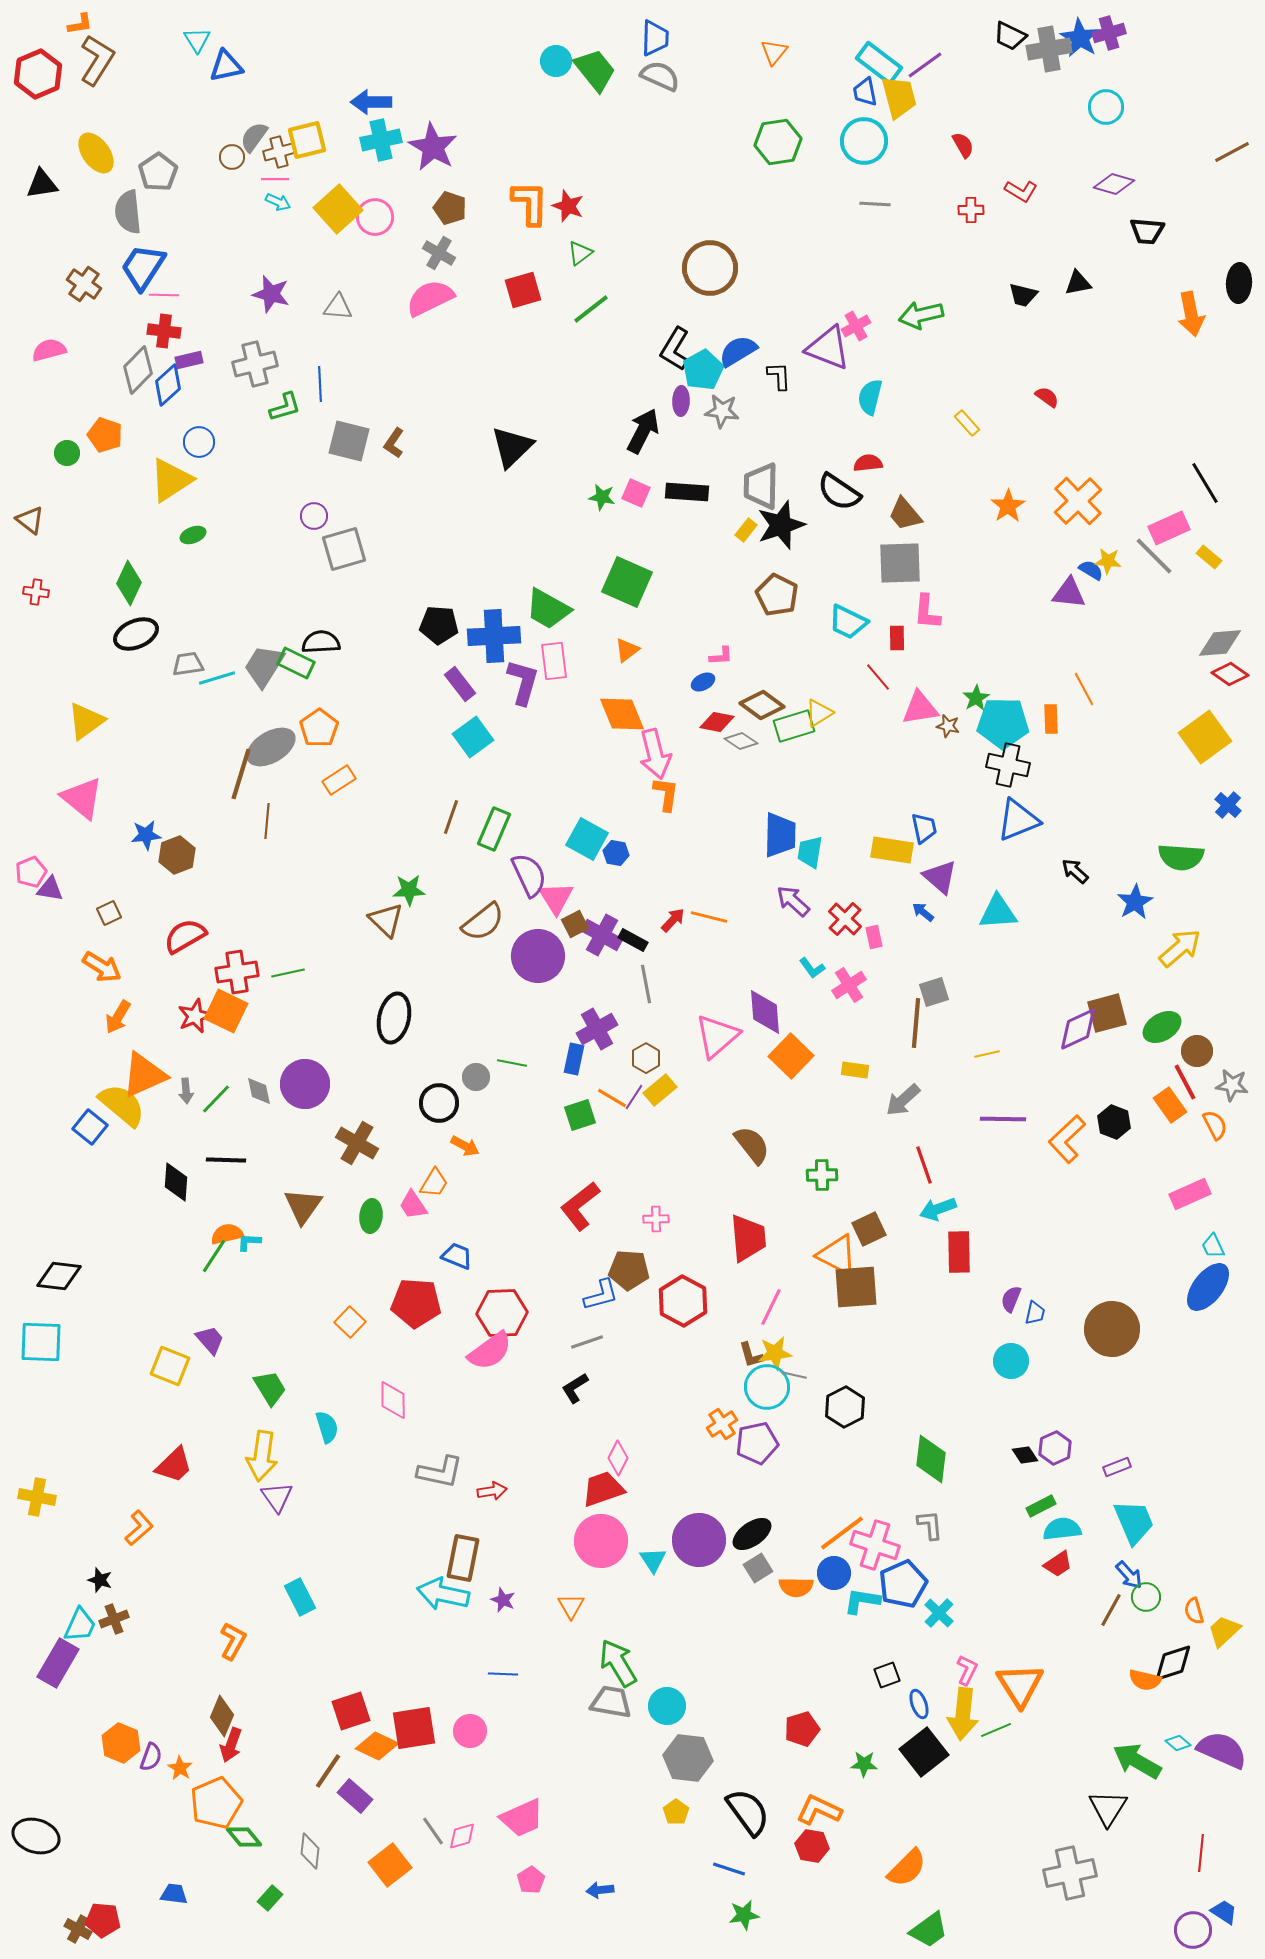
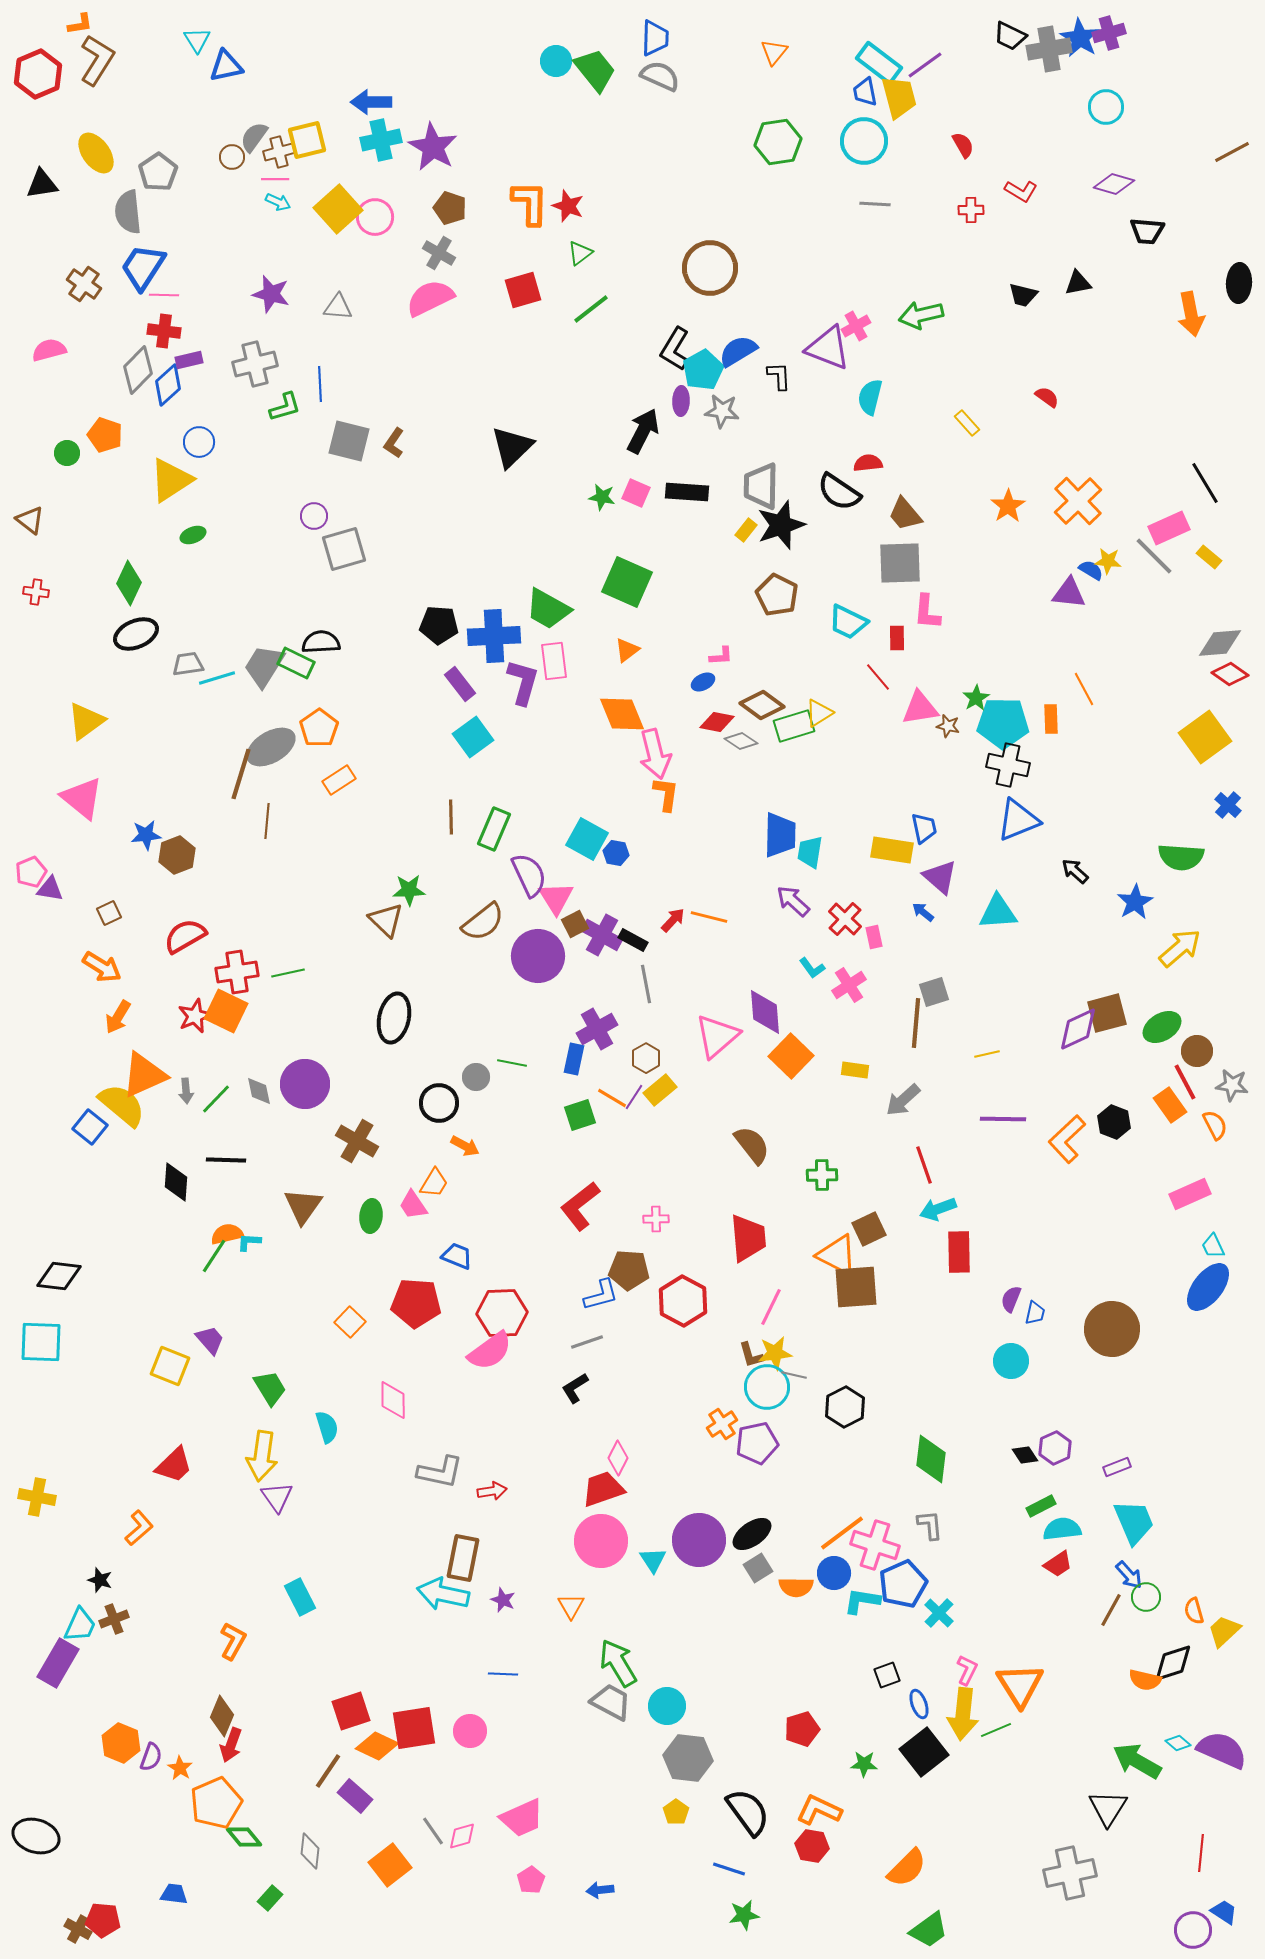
brown line at (451, 817): rotated 20 degrees counterclockwise
brown cross at (357, 1143): moved 2 px up
gray trapezoid at (611, 1702): rotated 18 degrees clockwise
